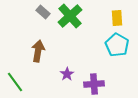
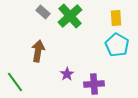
yellow rectangle: moved 1 px left
